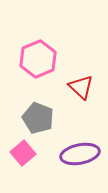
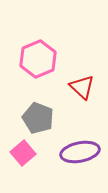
red triangle: moved 1 px right
purple ellipse: moved 2 px up
